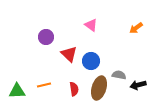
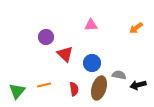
pink triangle: rotated 40 degrees counterclockwise
red triangle: moved 4 px left
blue circle: moved 1 px right, 2 px down
green triangle: rotated 48 degrees counterclockwise
